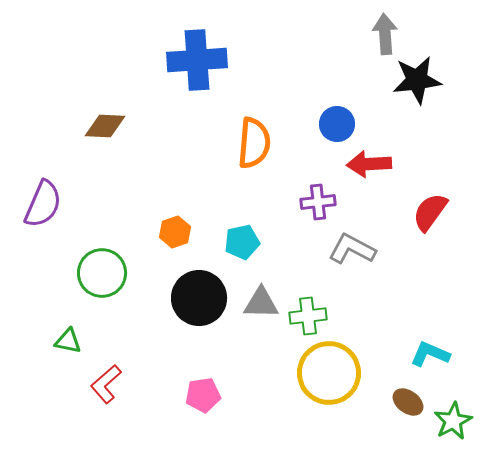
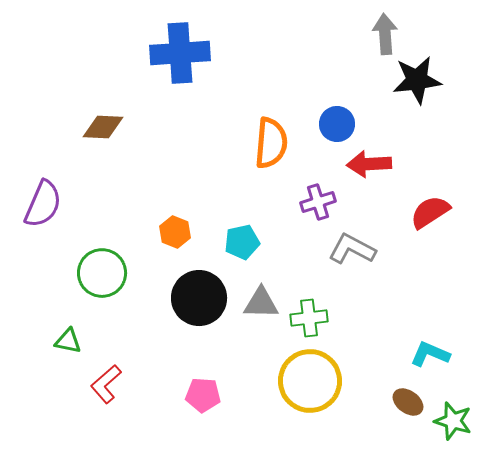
blue cross: moved 17 px left, 7 px up
brown diamond: moved 2 px left, 1 px down
orange semicircle: moved 17 px right
purple cross: rotated 12 degrees counterclockwise
red semicircle: rotated 21 degrees clockwise
orange hexagon: rotated 20 degrees counterclockwise
green cross: moved 1 px right, 2 px down
yellow circle: moved 19 px left, 8 px down
pink pentagon: rotated 12 degrees clockwise
green star: rotated 27 degrees counterclockwise
